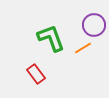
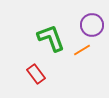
purple circle: moved 2 px left
orange line: moved 1 px left, 2 px down
